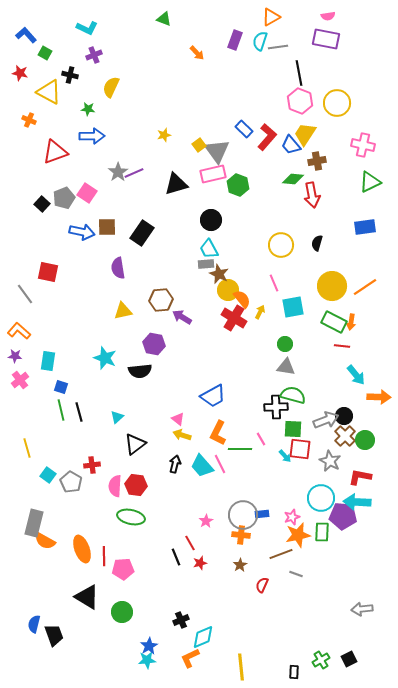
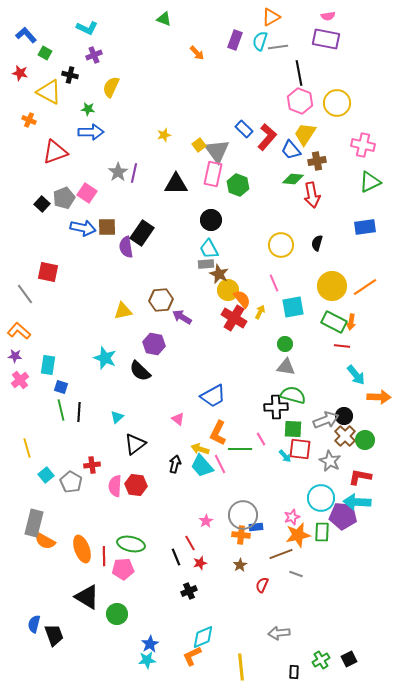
blue arrow at (92, 136): moved 1 px left, 4 px up
blue trapezoid at (291, 145): moved 5 px down
purple line at (134, 173): rotated 54 degrees counterclockwise
pink rectangle at (213, 174): rotated 65 degrees counterclockwise
black triangle at (176, 184): rotated 15 degrees clockwise
blue arrow at (82, 232): moved 1 px right, 4 px up
purple semicircle at (118, 268): moved 8 px right, 21 px up
cyan rectangle at (48, 361): moved 4 px down
black semicircle at (140, 371): rotated 50 degrees clockwise
black line at (79, 412): rotated 18 degrees clockwise
yellow arrow at (182, 435): moved 18 px right, 14 px down
cyan square at (48, 475): moved 2 px left; rotated 14 degrees clockwise
blue rectangle at (262, 514): moved 6 px left, 13 px down
green ellipse at (131, 517): moved 27 px down
gray arrow at (362, 609): moved 83 px left, 24 px down
green circle at (122, 612): moved 5 px left, 2 px down
black cross at (181, 620): moved 8 px right, 29 px up
blue star at (149, 646): moved 1 px right, 2 px up
orange L-shape at (190, 658): moved 2 px right, 2 px up
